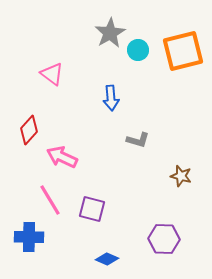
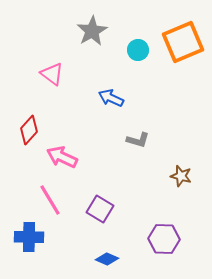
gray star: moved 18 px left, 2 px up
orange square: moved 9 px up; rotated 9 degrees counterclockwise
blue arrow: rotated 120 degrees clockwise
purple square: moved 8 px right; rotated 16 degrees clockwise
